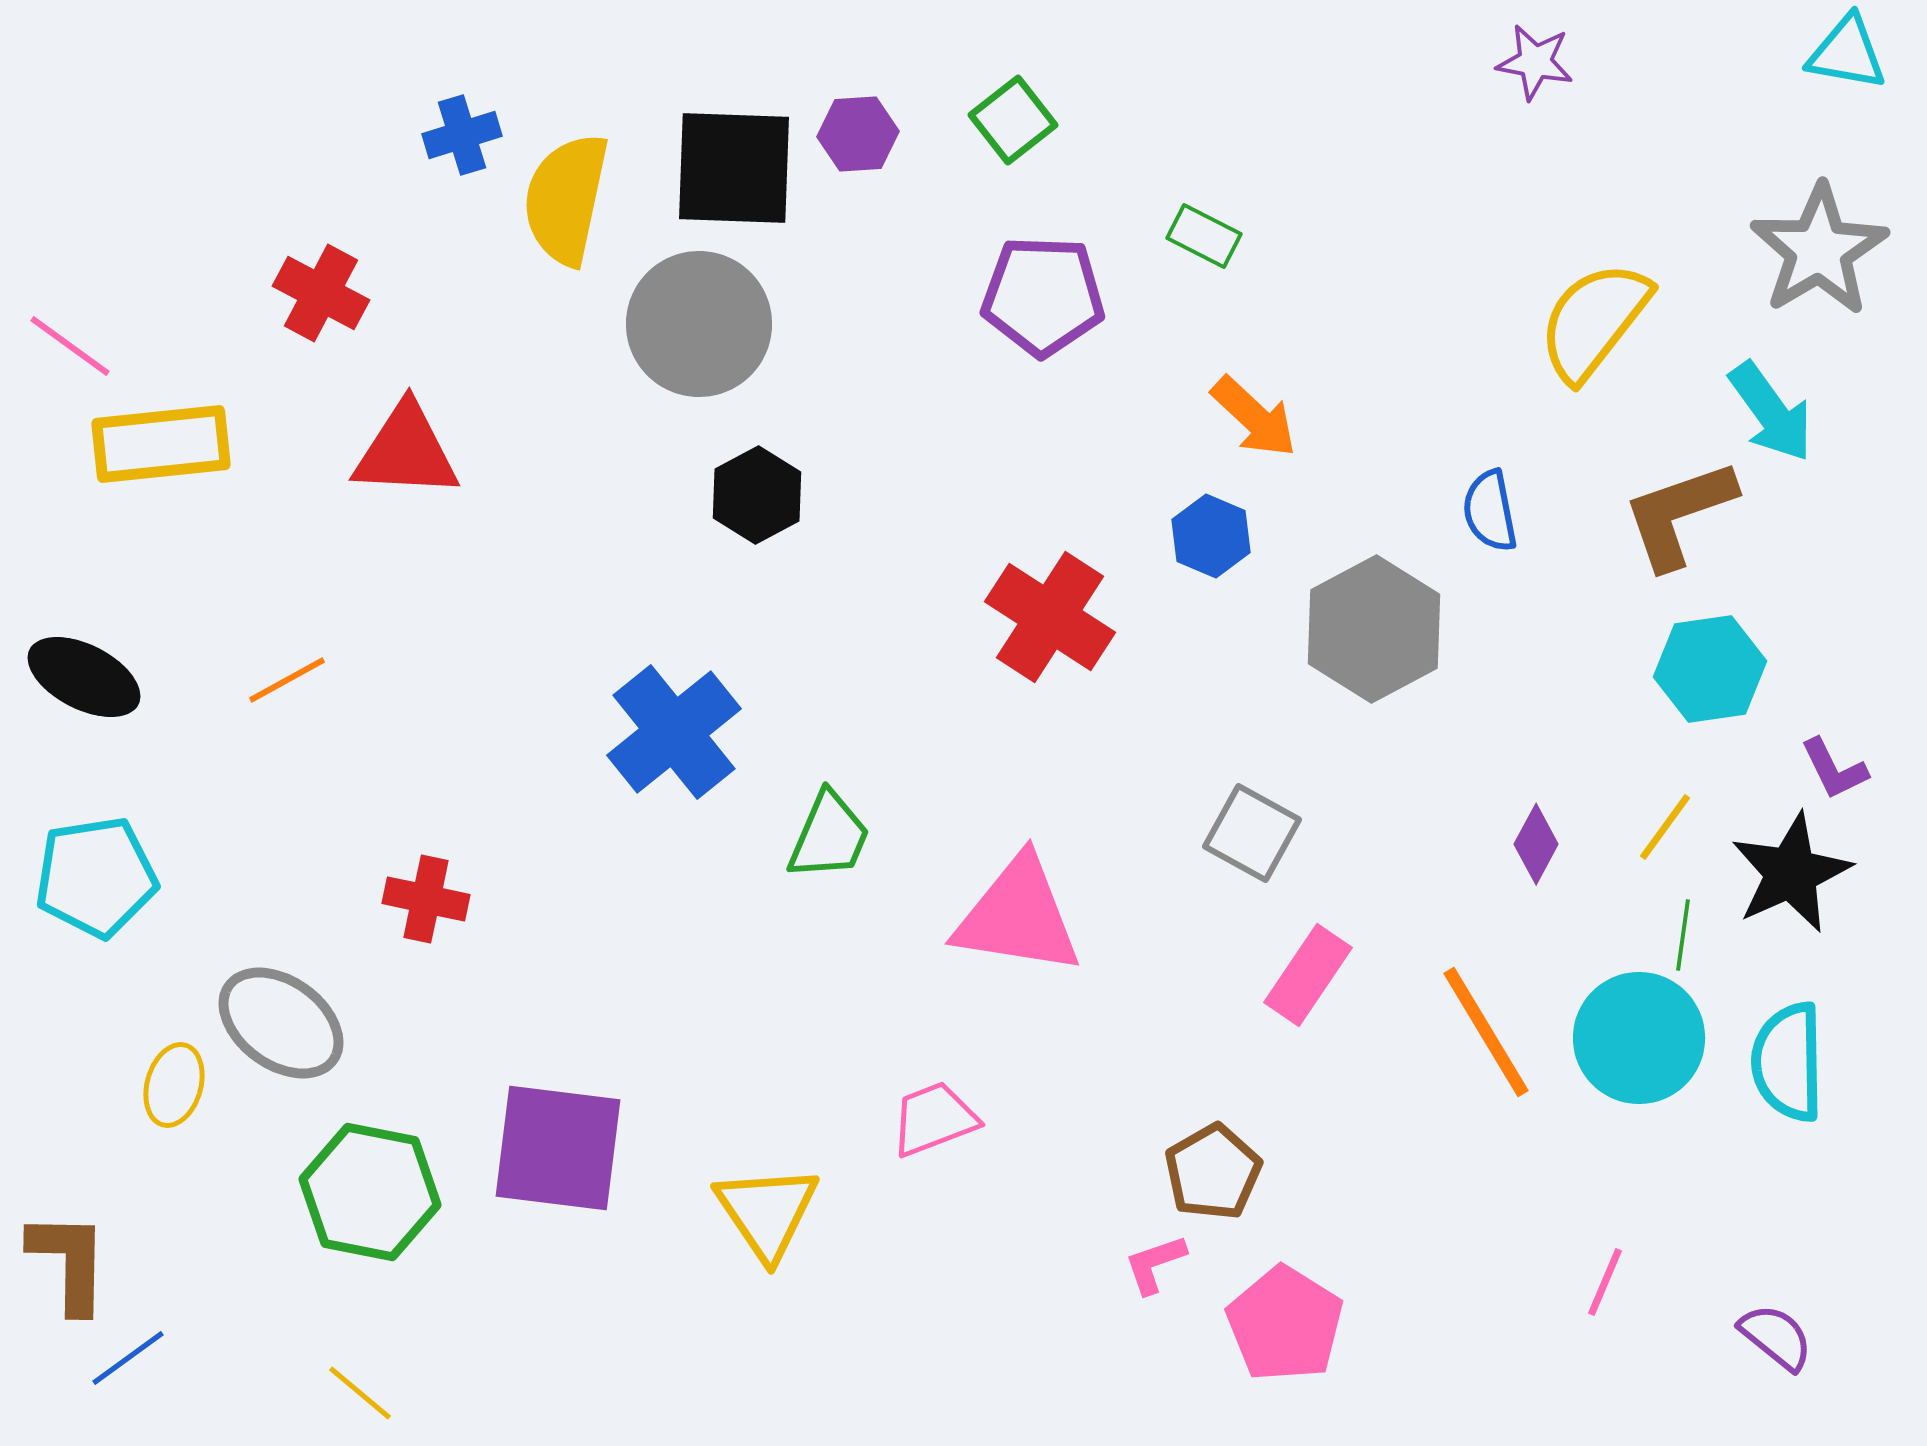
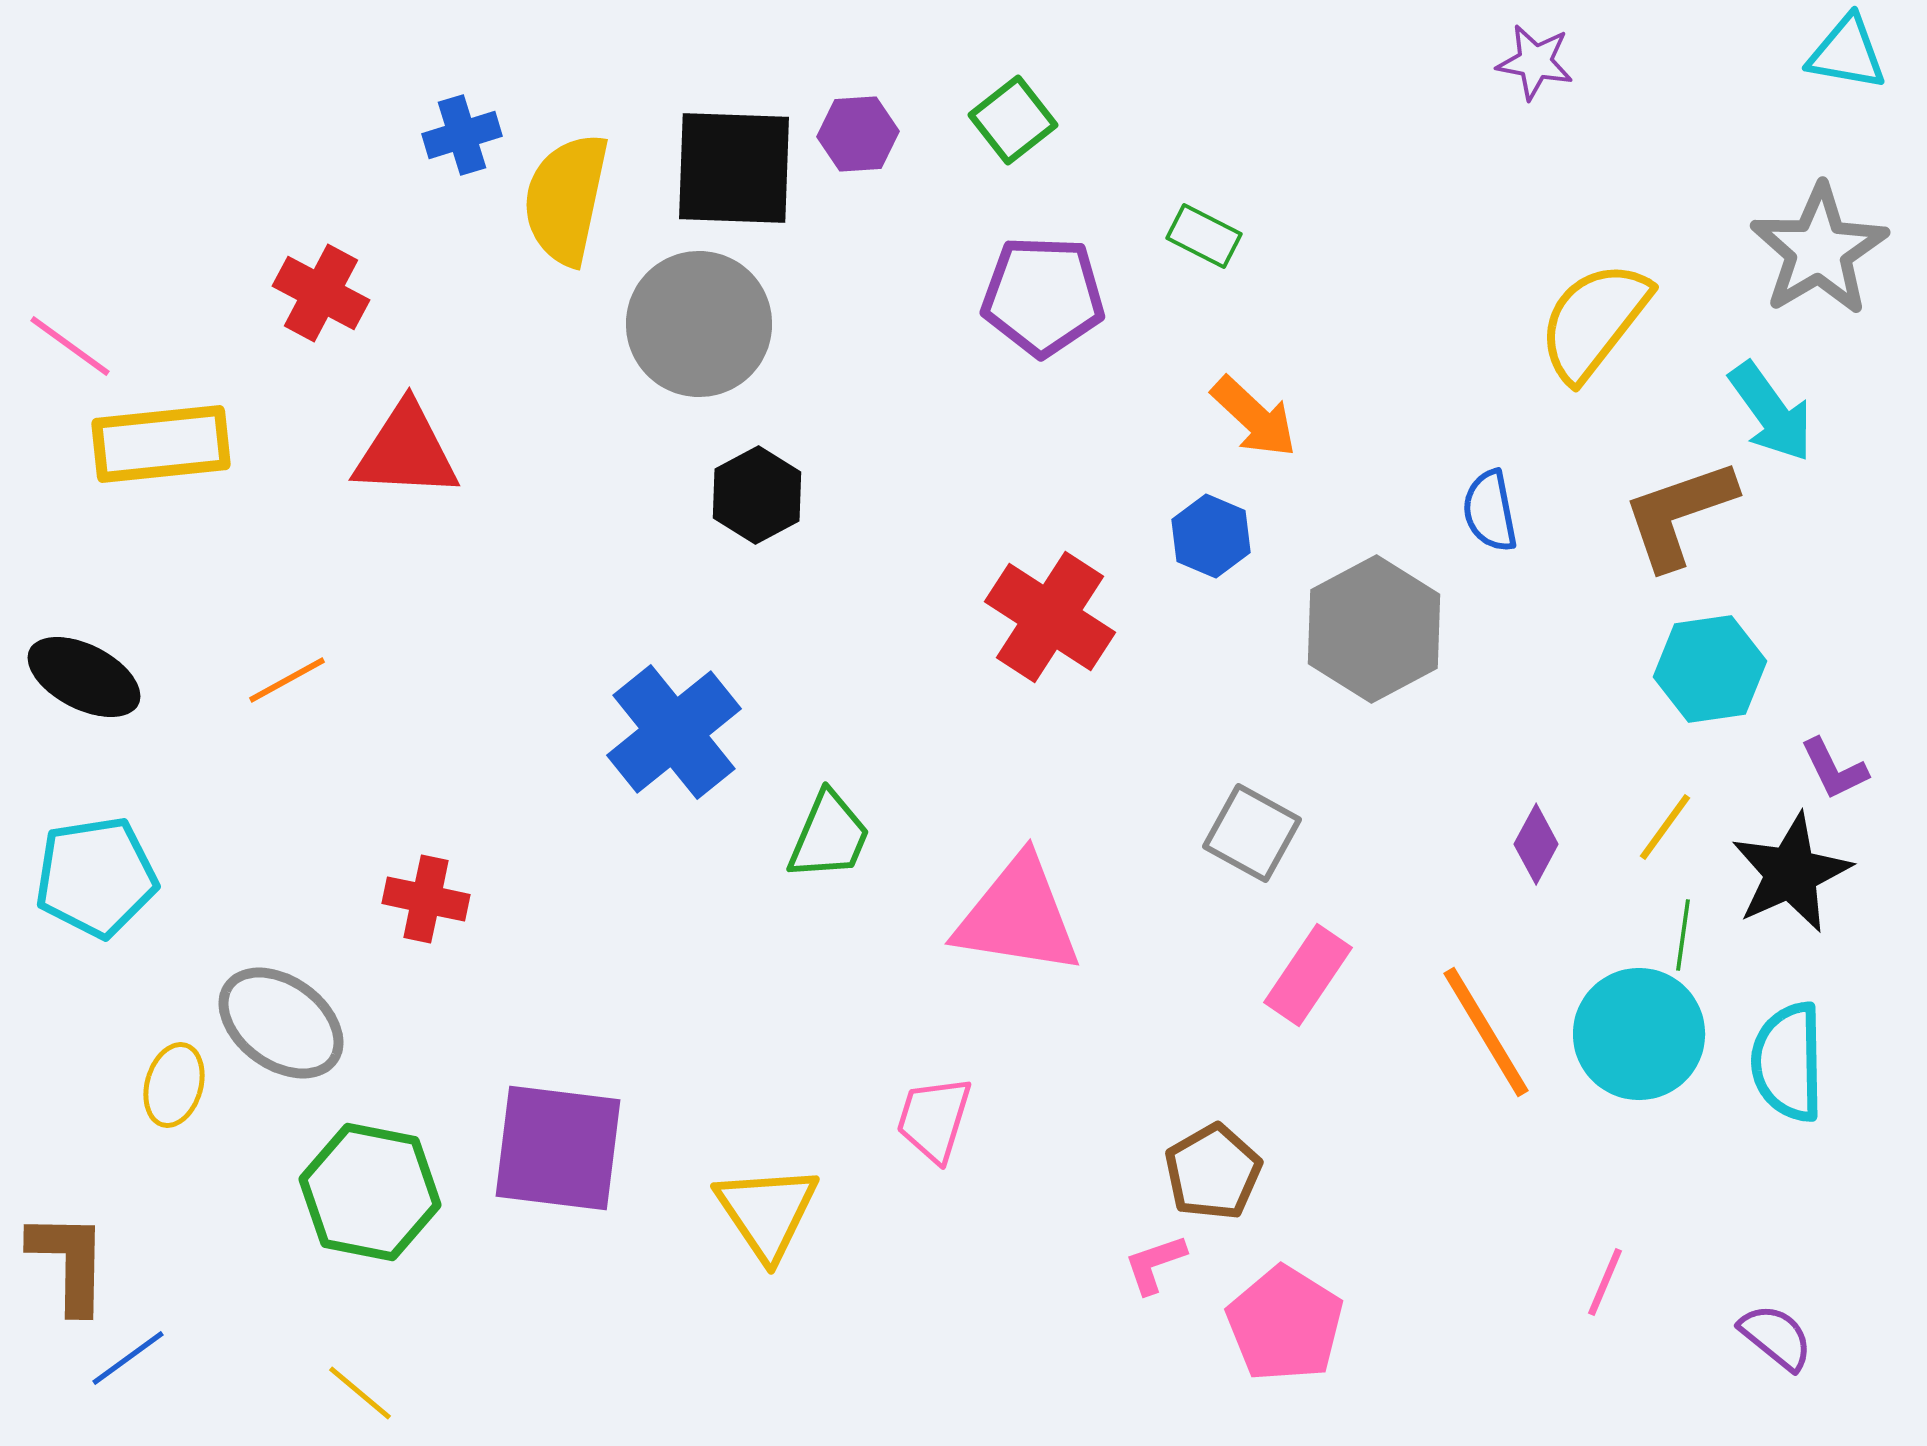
cyan circle at (1639, 1038): moved 4 px up
pink trapezoid at (934, 1119): rotated 52 degrees counterclockwise
